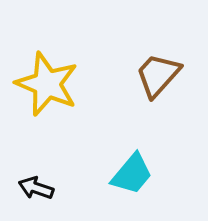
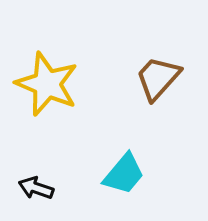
brown trapezoid: moved 3 px down
cyan trapezoid: moved 8 px left
